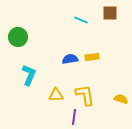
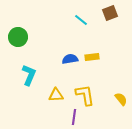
brown square: rotated 21 degrees counterclockwise
cyan line: rotated 16 degrees clockwise
yellow semicircle: rotated 32 degrees clockwise
